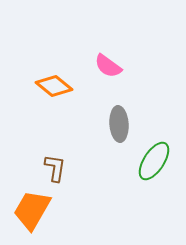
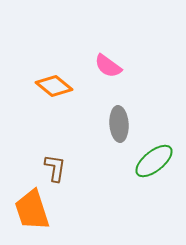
green ellipse: rotated 18 degrees clockwise
orange trapezoid: rotated 48 degrees counterclockwise
